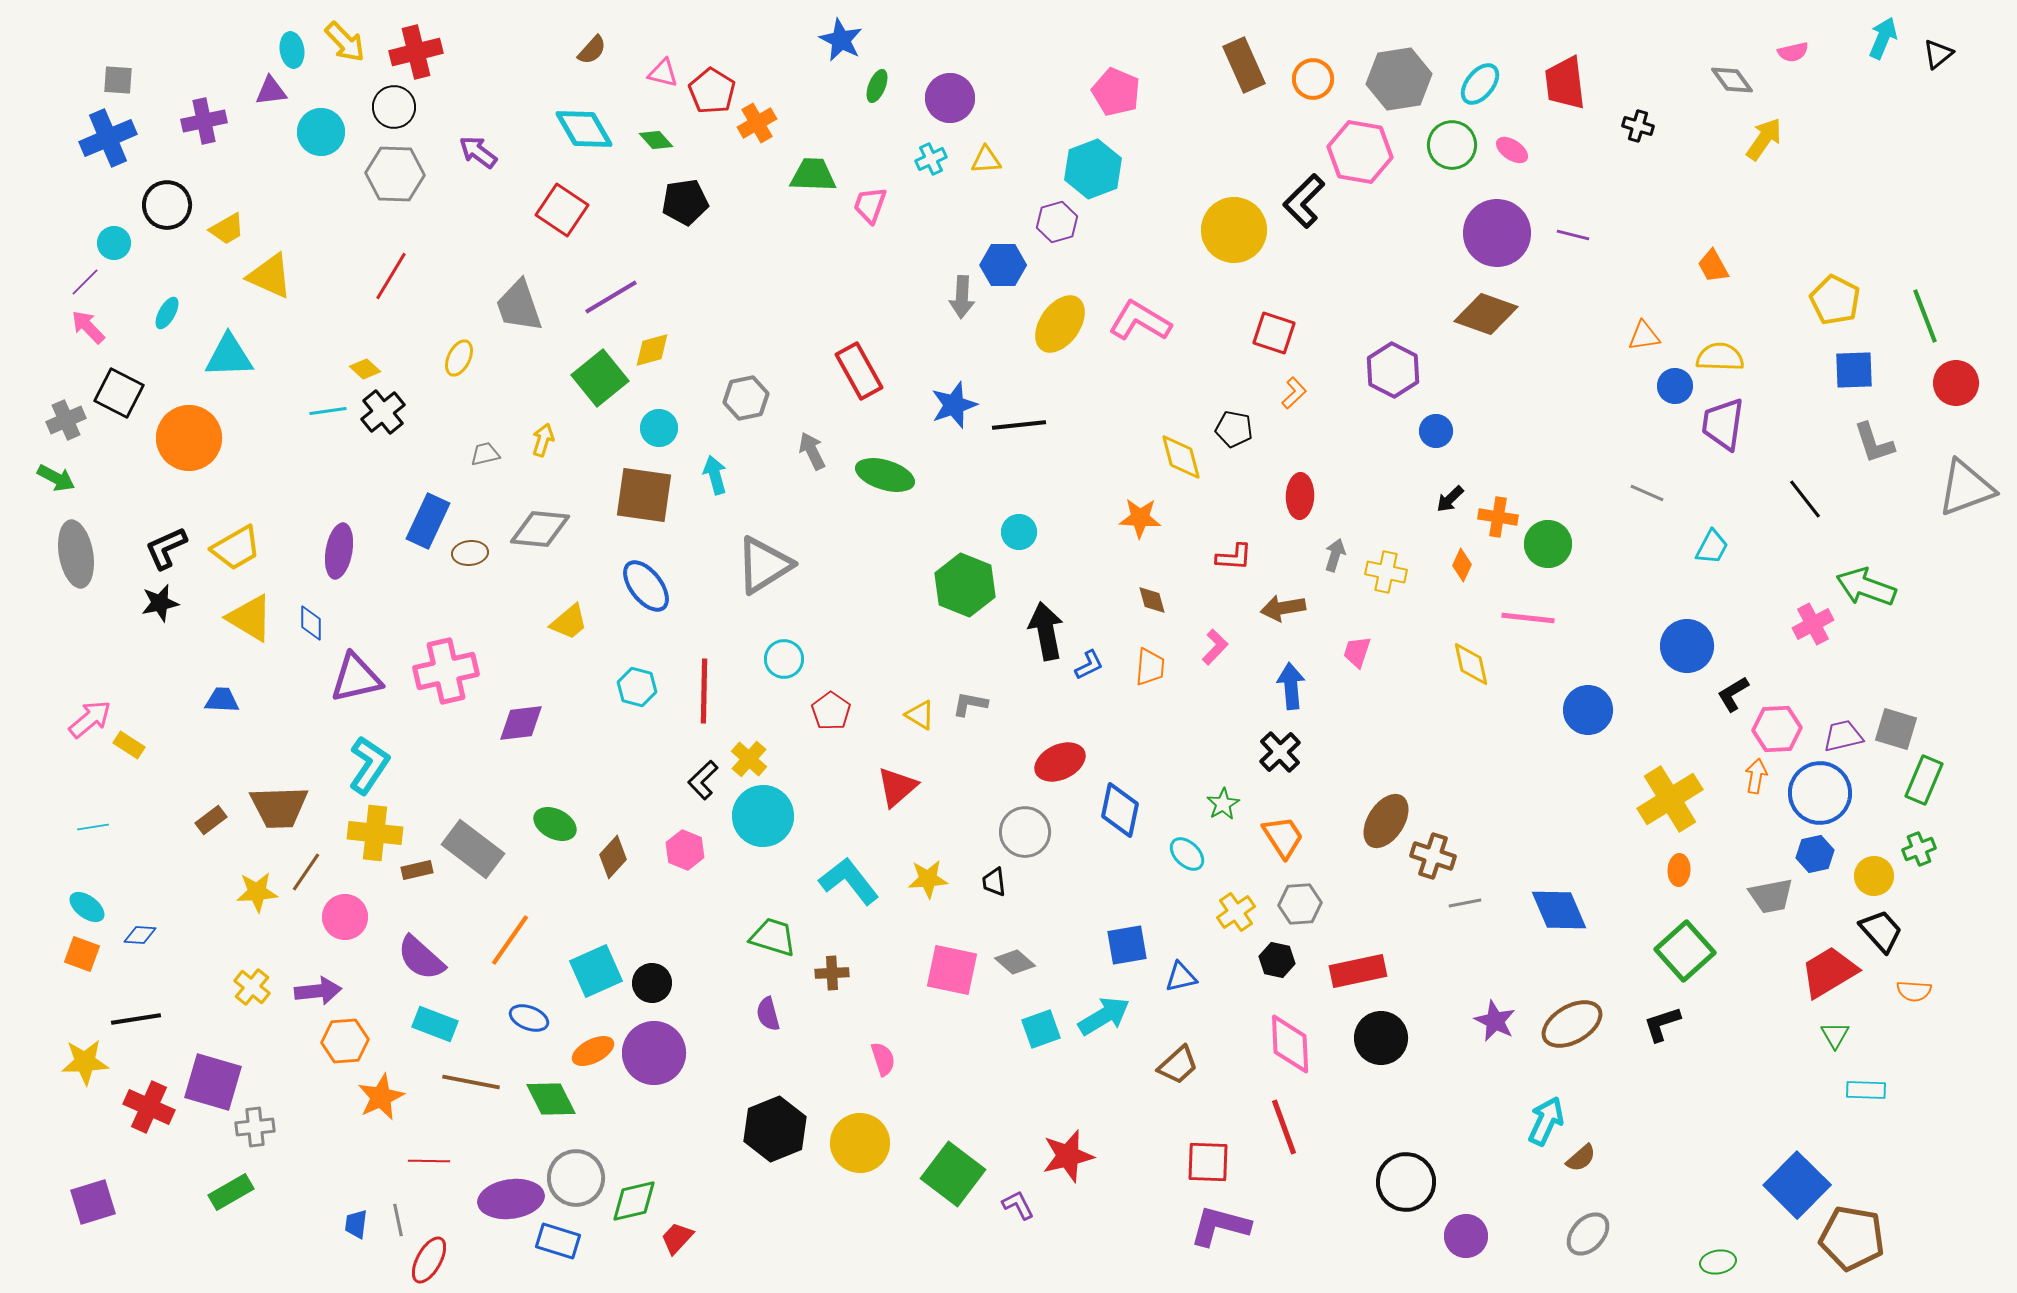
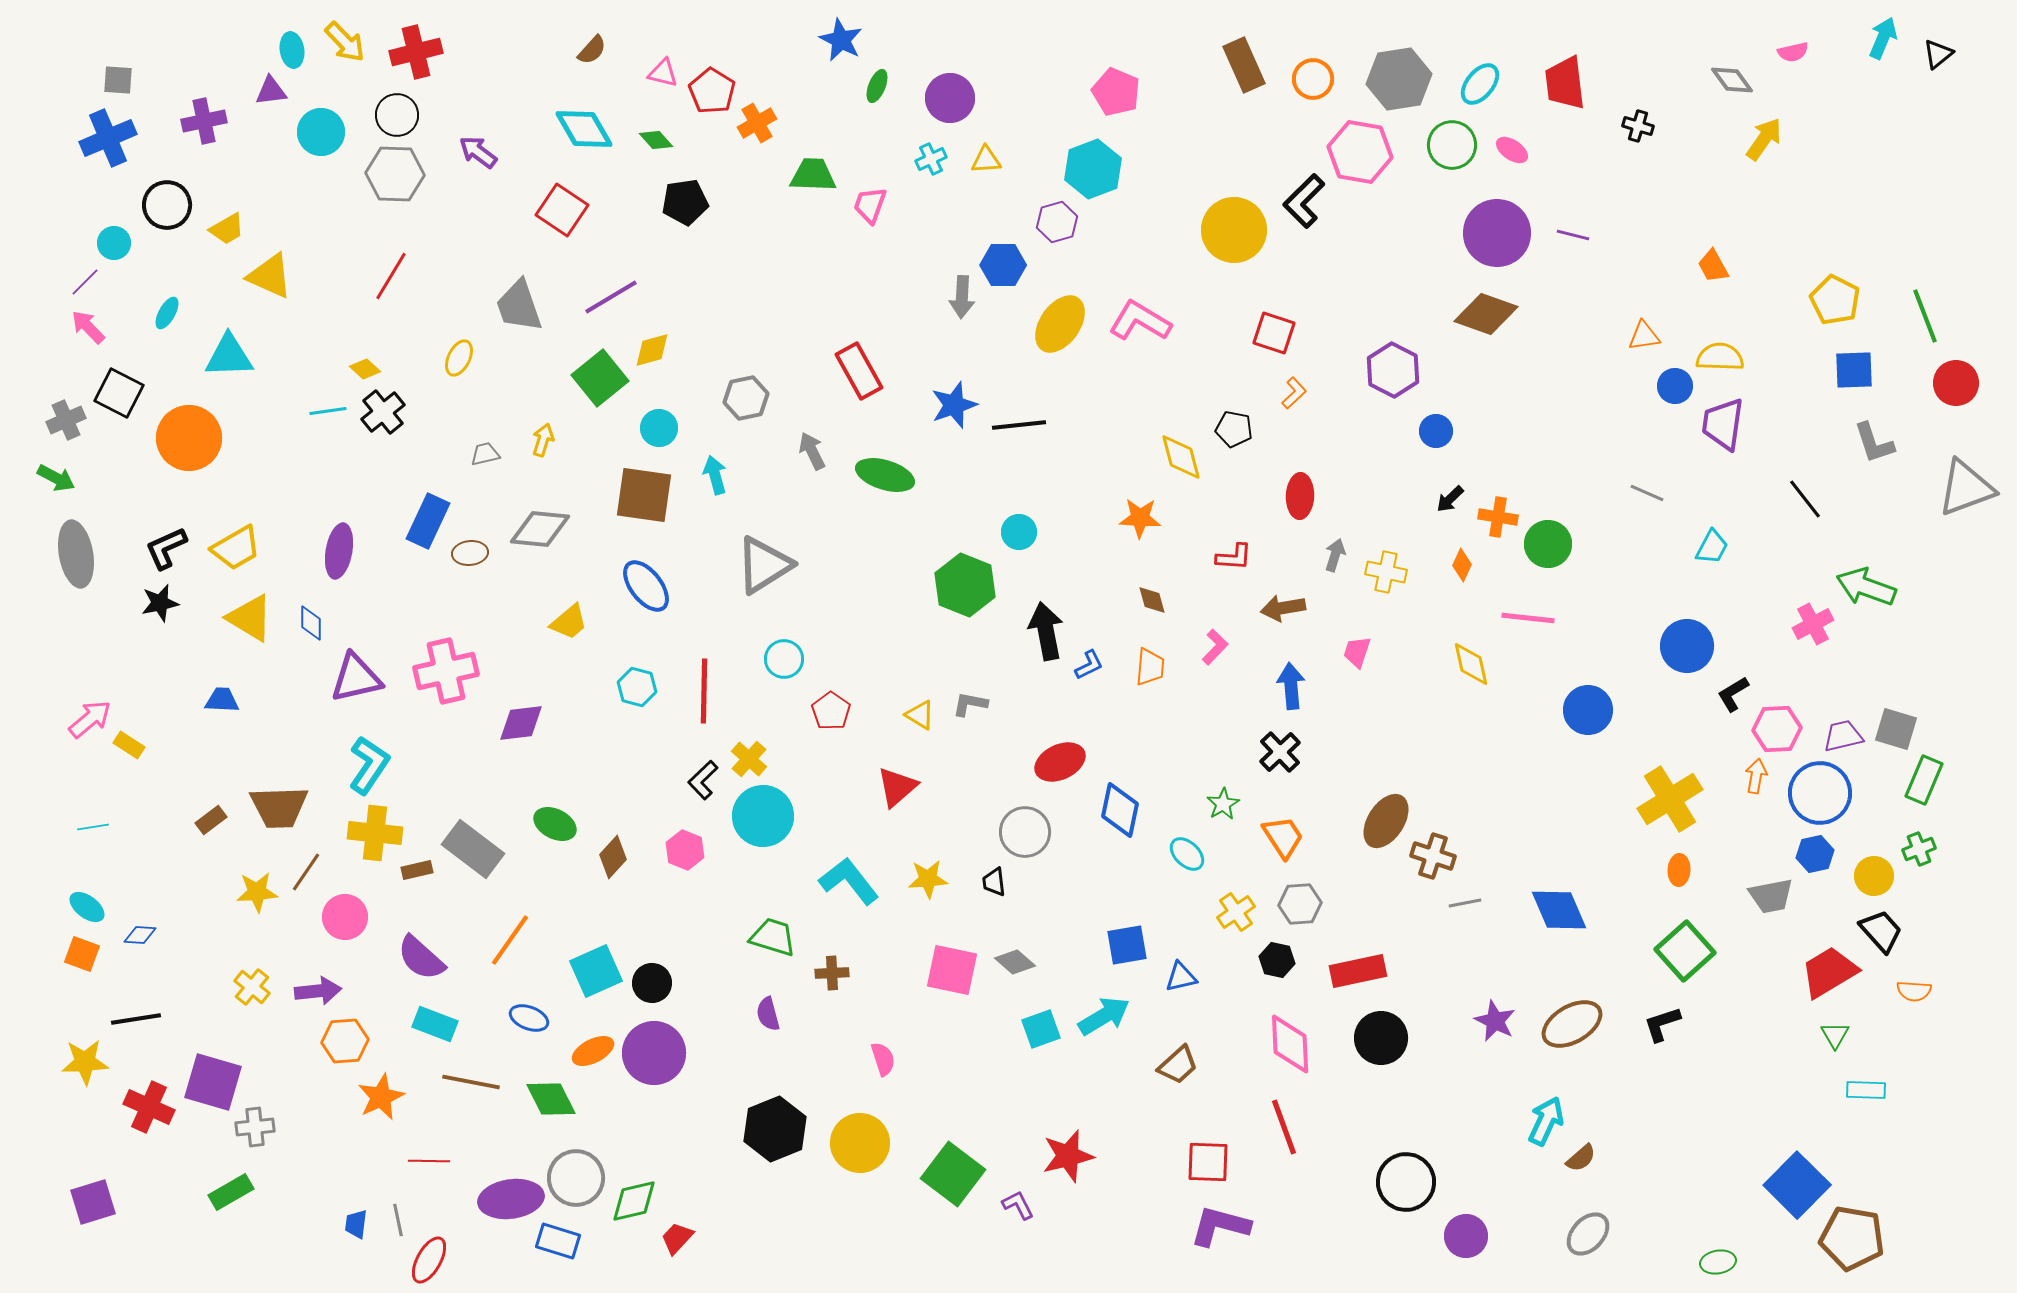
black circle at (394, 107): moved 3 px right, 8 px down
